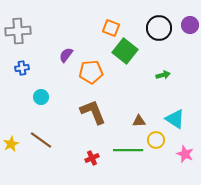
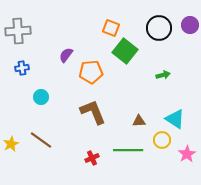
yellow circle: moved 6 px right
pink star: moved 2 px right; rotated 18 degrees clockwise
